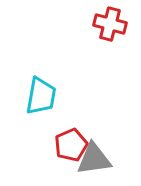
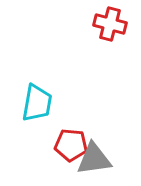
cyan trapezoid: moved 4 px left, 7 px down
red pentagon: rotated 28 degrees clockwise
